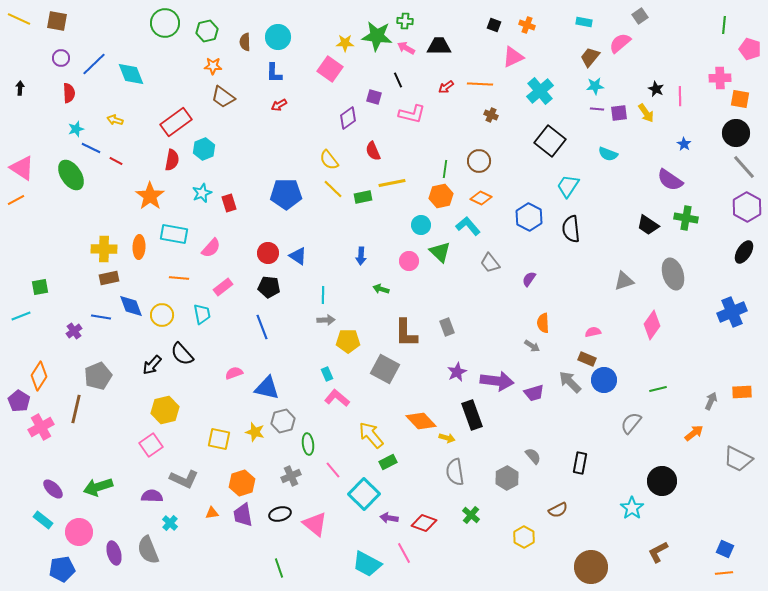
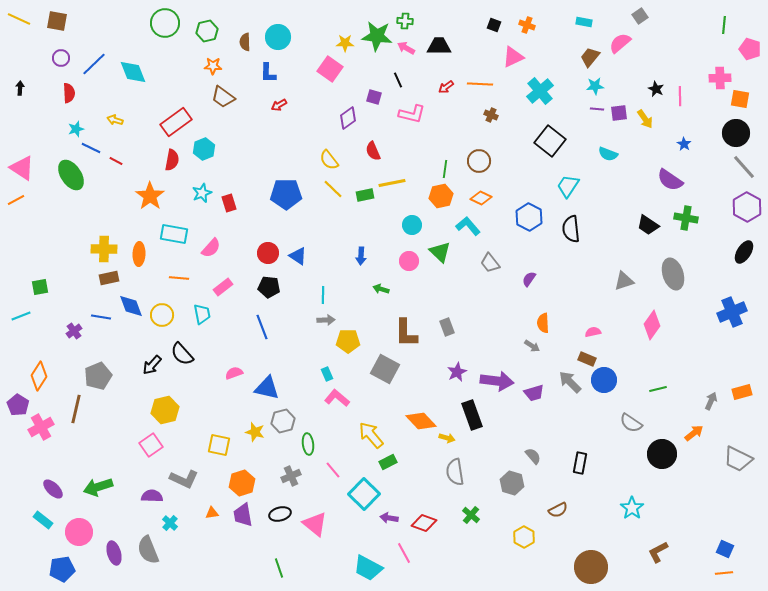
blue L-shape at (274, 73): moved 6 px left
cyan diamond at (131, 74): moved 2 px right, 2 px up
yellow arrow at (646, 113): moved 1 px left, 6 px down
green rectangle at (363, 197): moved 2 px right, 2 px up
cyan circle at (421, 225): moved 9 px left
orange ellipse at (139, 247): moved 7 px down
orange rectangle at (742, 392): rotated 12 degrees counterclockwise
purple pentagon at (19, 401): moved 1 px left, 4 px down
gray semicircle at (631, 423): rotated 95 degrees counterclockwise
yellow square at (219, 439): moved 6 px down
gray hexagon at (507, 478): moved 5 px right, 5 px down; rotated 15 degrees counterclockwise
black circle at (662, 481): moved 27 px up
cyan trapezoid at (367, 564): moved 1 px right, 4 px down
